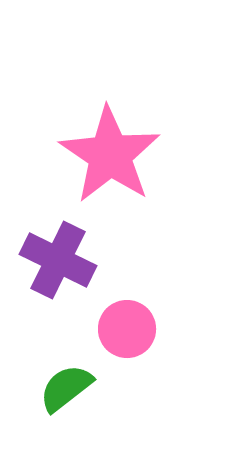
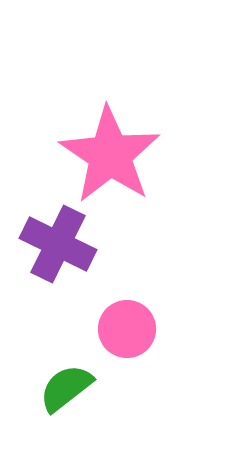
purple cross: moved 16 px up
